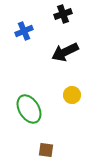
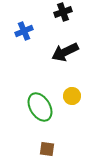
black cross: moved 2 px up
yellow circle: moved 1 px down
green ellipse: moved 11 px right, 2 px up
brown square: moved 1 px right, 1 px up
